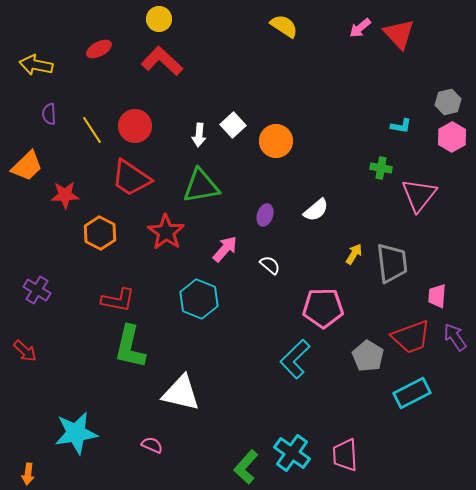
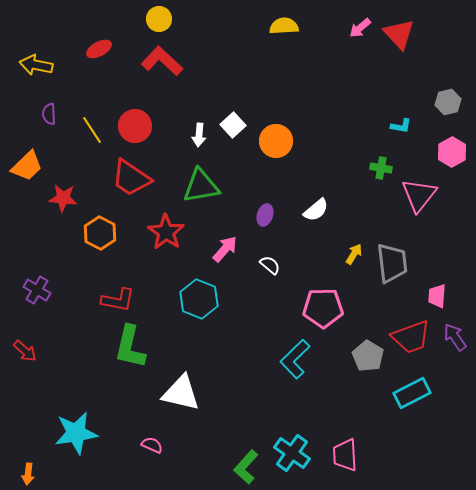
yellow semicircle at (284, 26): rotated 36 degrees counterclockwise
pink hexagon at (452, 137): moved 15 px down
red star at (65, 195): moved 2 px left, 3 px down; rotated 8 degrees clockwise
